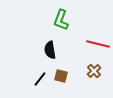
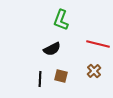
black semicircle: moved 2 px right, 1 px up; rotated 108 degrees counterclockwise
black line: rotated 35 degrees counterclockwise
